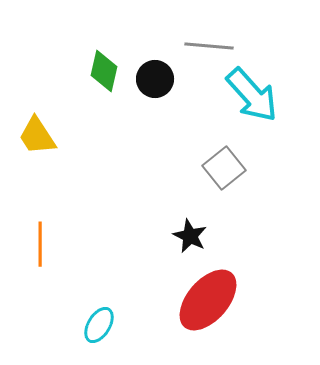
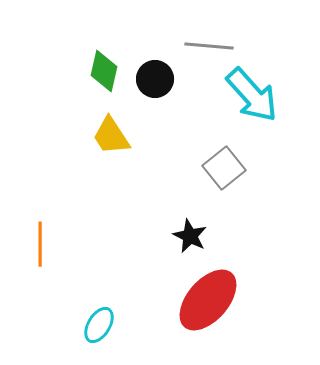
yellow trapezoid: moved 74 px right
